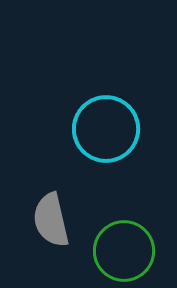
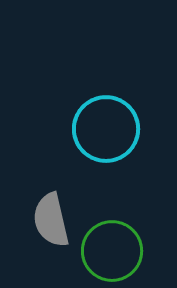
green circle: moved 12 px left
